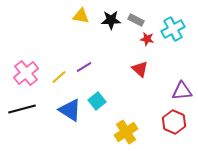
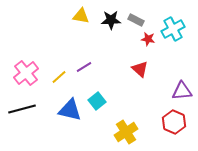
red star: moved 1 px right
blue triangle: rotated 20 degrees counterclockwise
